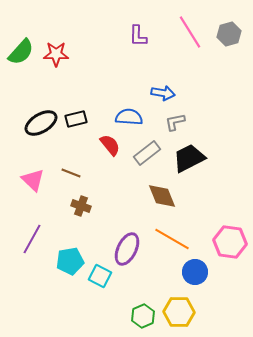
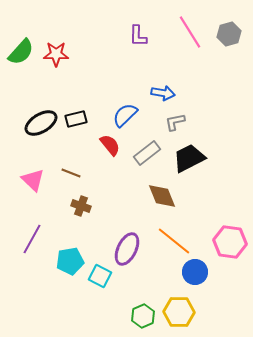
blue semicircle: moved 4 px left, 2 px up; rotated 48 degrees counterclockwise
orange line: moved 2 px right, 2 px down; rotated 9 degrees clockwise
